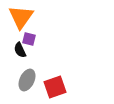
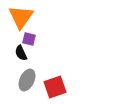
black semicircle: moved 1 px right, 3 px down
